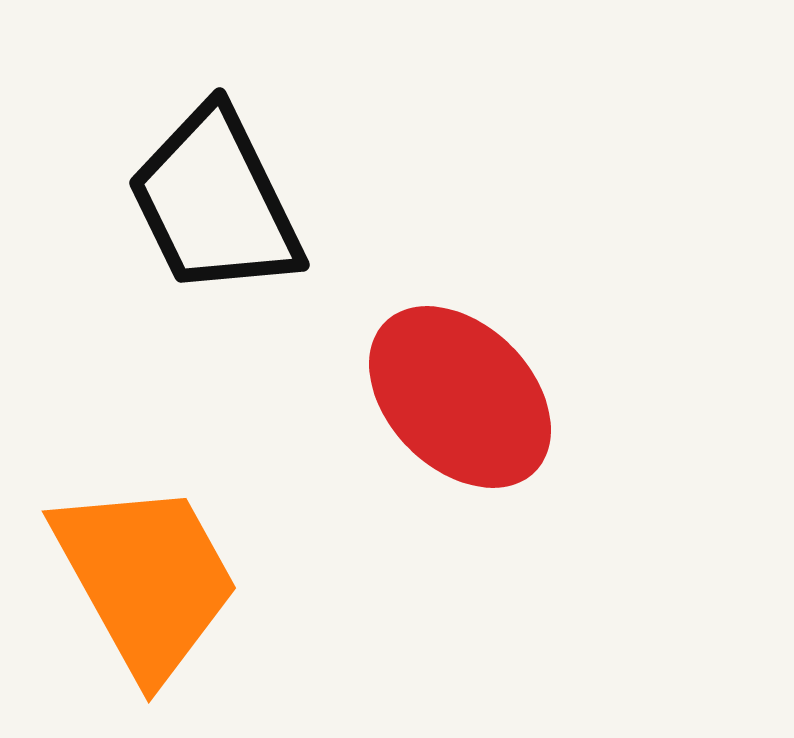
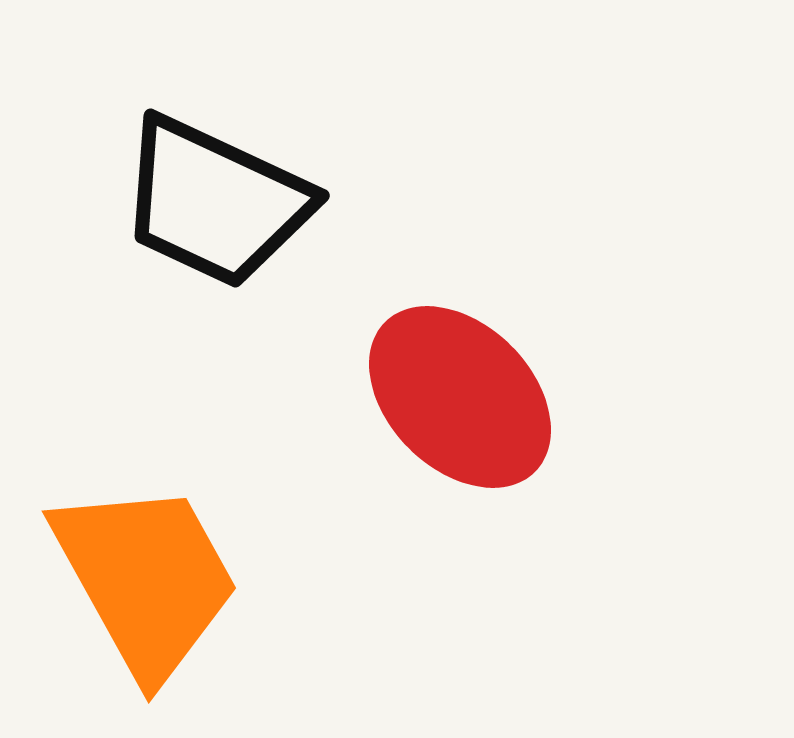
black trapezoid: rotated 39 degrees counterclockwise
